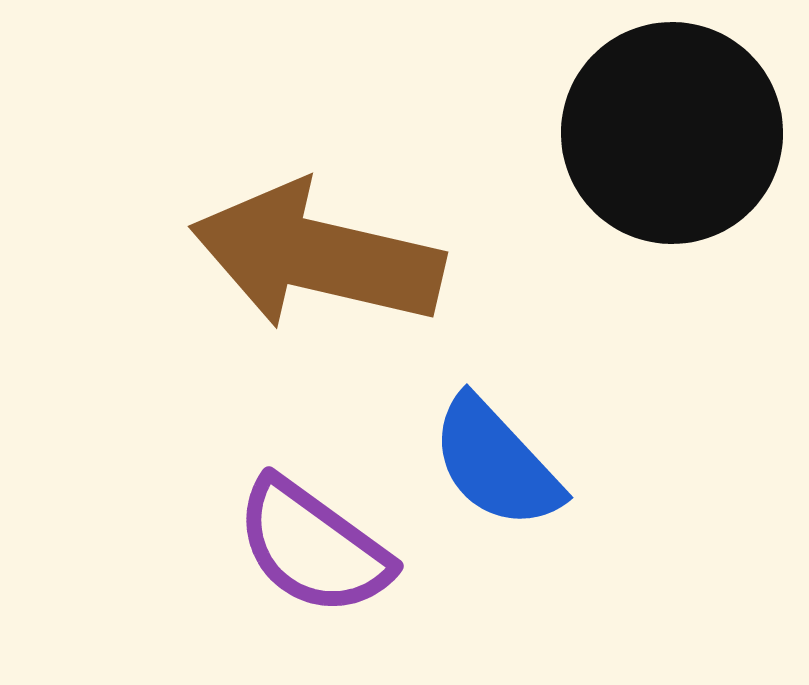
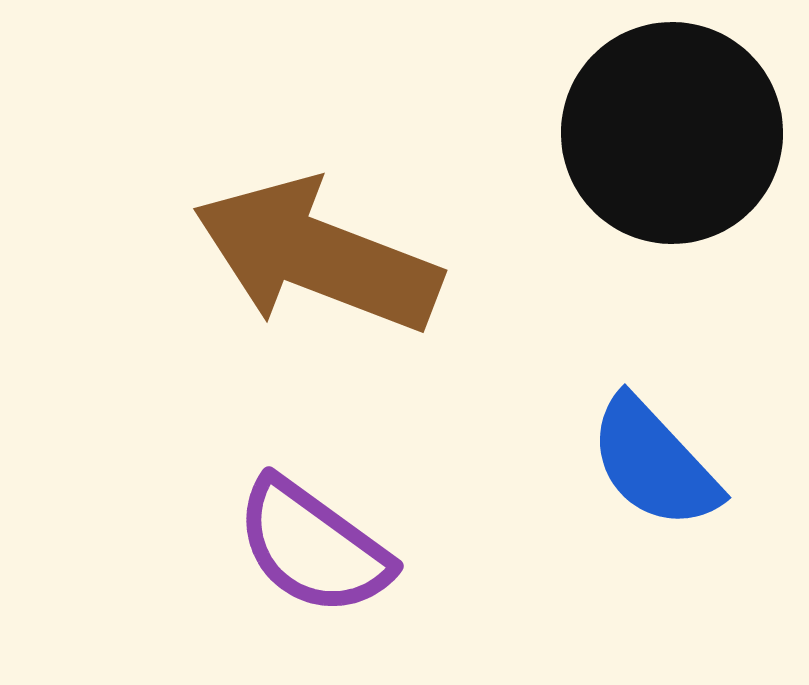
brown arrow: rotated 8 degrees clockwise
blue semicircle: moved 158 px right
